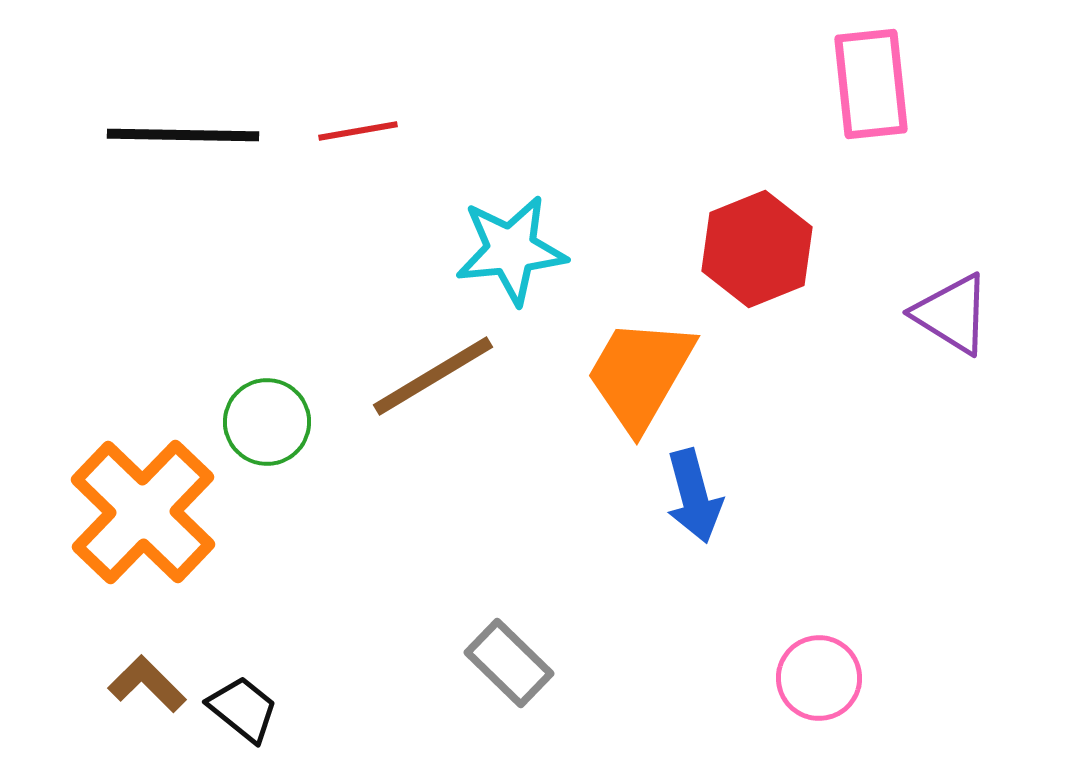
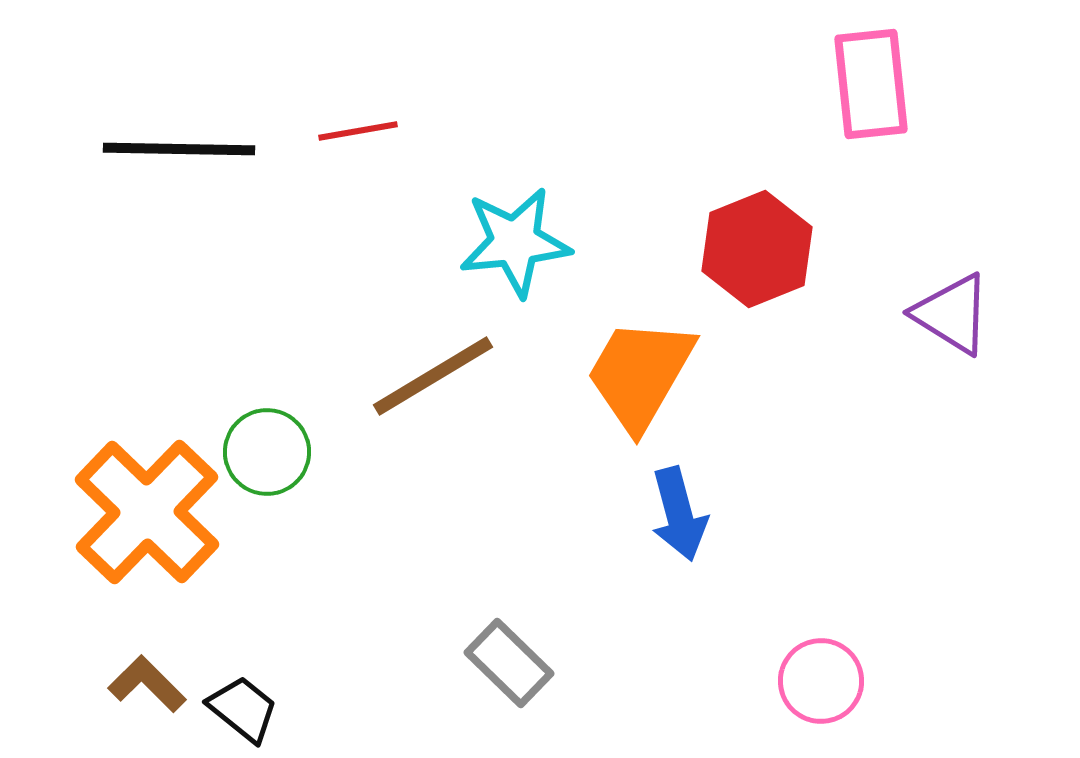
black line: moved 4 px left, 14 px down
cyan star: moved 4 px right, 8 px up
green circle: moved 30 px down
blue arrow: moved 15 px left, 18 px down
orange cross: moved 4 px right
pink circle: moved 2 px right, 3 px down
